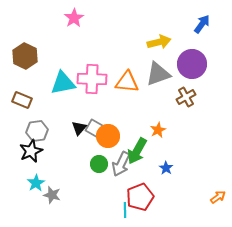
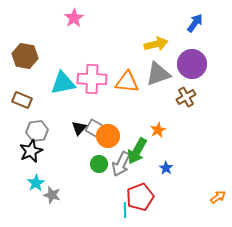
blue arrow: moved 7 px left, 1 px up
yellow arrow: moved 3 px left, 2 px down
brown hexagon: rotated 15 degrees counterclockwise
